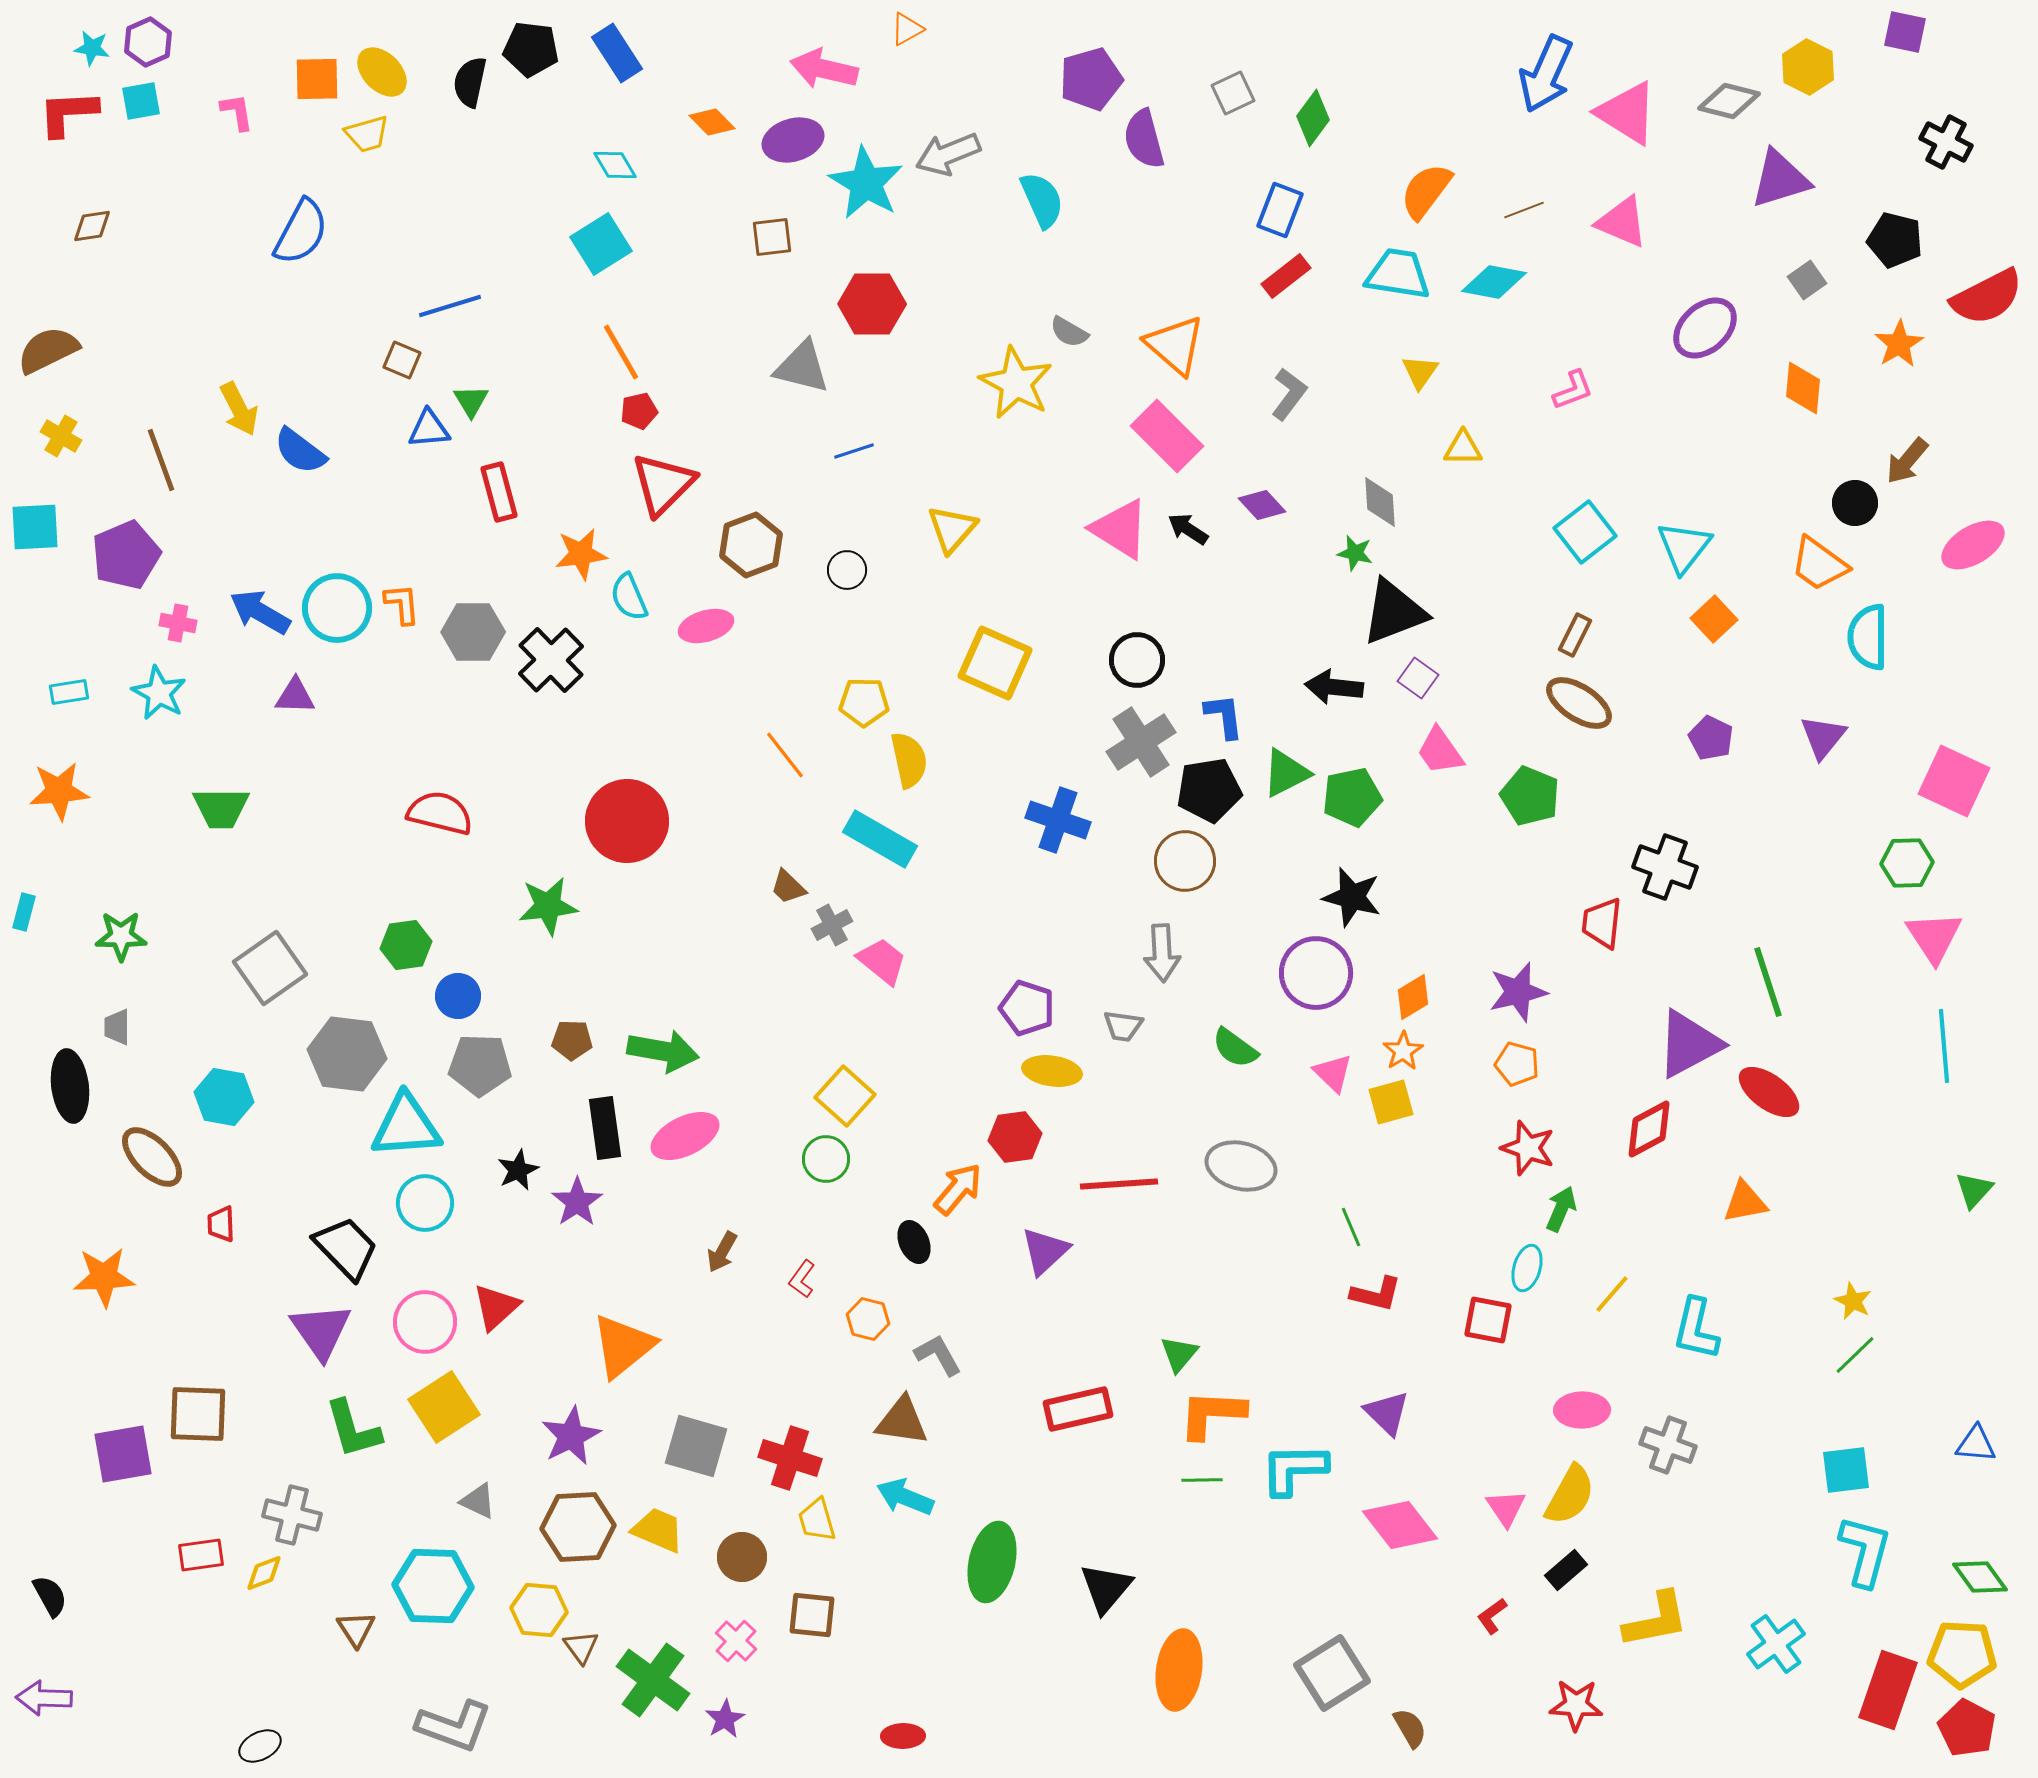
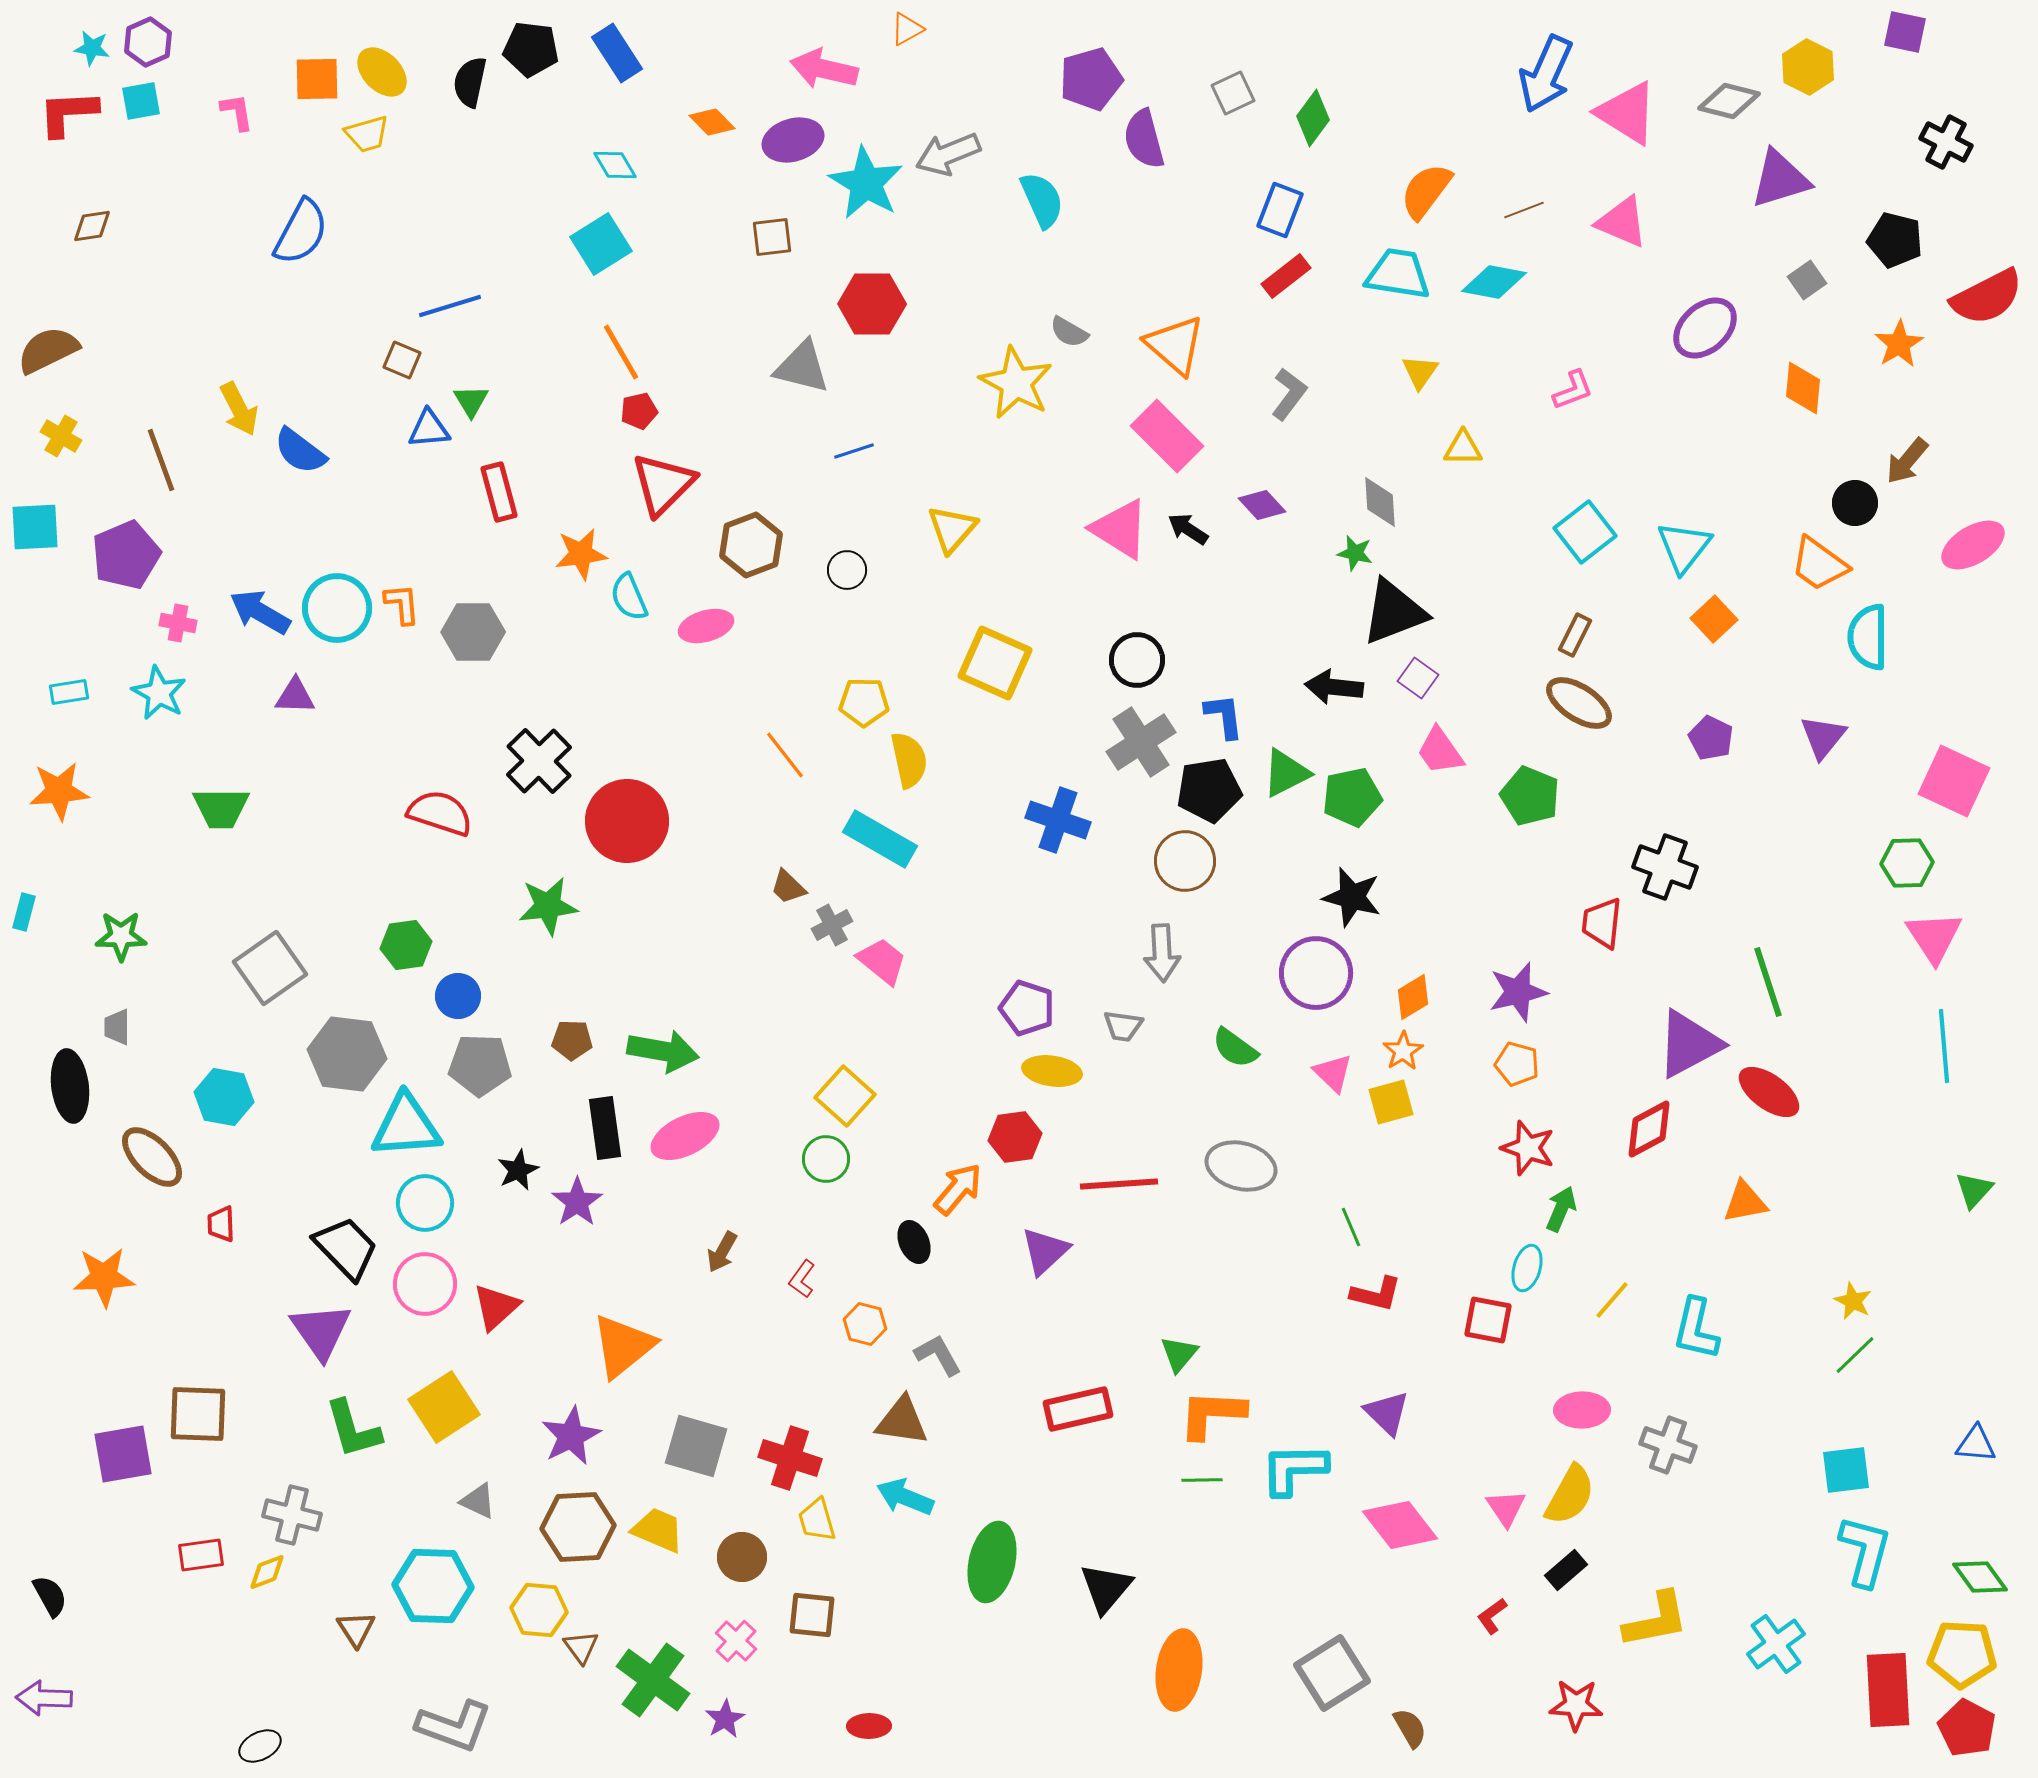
black cross at (551, 660): moved 12 px left, 101 px down
red semicircle at (440, 813): rotated 4 degrees clockwise
yellow line at (1612, 1294): moved 6 px down
orange hexagon at (868, 1319): moved 3 px left, 5 px down
pink circle at (425, 1322): moved 38 px up
yellow diamond at (264, 1573): moved 3 px right, 1 px up
red rectangle at (1888, 1690): rotated 22 degrees counterclockwise
red ellipse at (903, 1736): moved 34 px left, 10 px up
